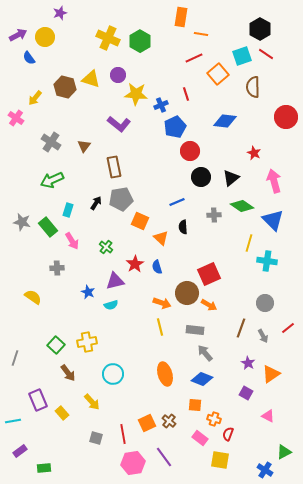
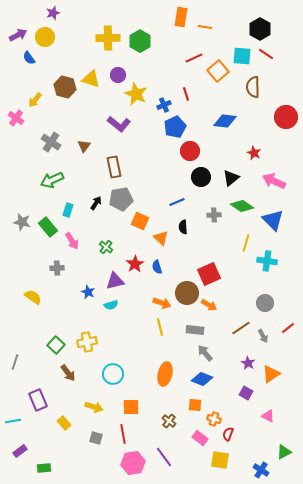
purple star at (60, 13): moved 7 px left
orange line at (201, 34): moved 4 px right, 7 px up
yellow cross at (108, 38): rotated 25 degrees counterclockwise
cyan square at (242, 56): rotated 24 degrees clockwise
orange square at (218, 74): moved 3 px up
yellow star at (136, 94): rotated 20 degrees clockwise
yellow arrow at (35, 98): moved 2 px down
blue cross at (161, 105): moved 3 px right
pink arrow at (274, 181): rotated 50 degrees counterclockwise
yellow line at (249, 243): moved 3 px left
brown line at (241, 328): rotated 36 degrees clockwise
gray line at (15, 358): moved 4 px down
orange ellipse at (165, 374): rotated 30 degrees clockwise
yellow arrow at (92, 402): moved 2 px right, 5 px down; rotated 30 degrees counterclockwise
yellow rectangle at (62, 413): moved 2 px right, 10 px down
orange square at (147, 423): moved 16 px left, 16 px up; rotated 24 degrees clockwise
blue cross at (265, 470): moved 4 px left
